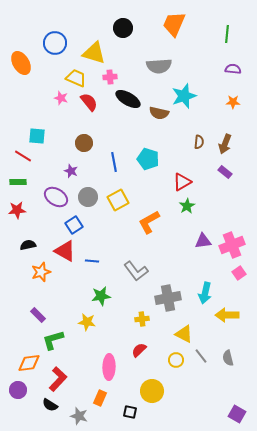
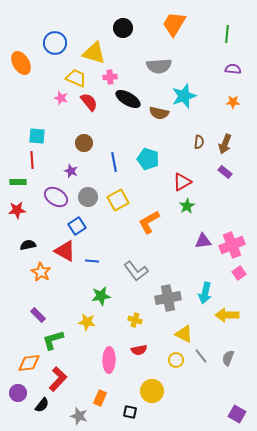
orange trapezoid at (174, 24): rotated 8 degrees clockwise
red line at (23, 156): moved 9 px right, 4 px down; rotated 54 degrees clockwise
blue square at (74, 225): moved 3 px right, 1 px down
orange star at (41, 272): rotated 24 degrees counterclockwise
yellow cross at (142, 319): moved 7 px left, 1 px down; rotated 24 degrees clockwise
red semicircle at (139, 350): rotated 147 degrees counterclockwise
gray semicircle at (228, 358): rotated 35 degrees clockwise
pink ellipse at (109, 367): moved 7 px up
purple circle at (18, 390): moved 3 px down
black semicircle at (50, 405): moved 8 px left; rotated 84 degrees counterclockwise
